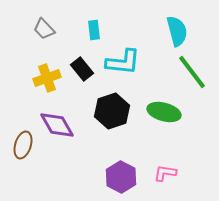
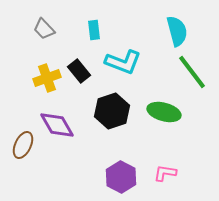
cyan L-shape: rotated 15 degrees clockwise
black rectangle: moved 3 px left, 2 px down
brown ellipse: rotated 8 degrees clockwise
